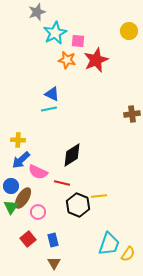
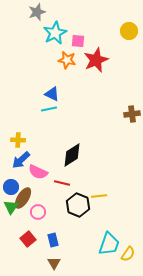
blue circle: moved 1 px down
